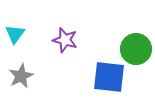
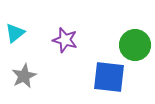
cyan triangle: moved 1 px up; rotated 15 degrees clockwise
green circle: moved 1 px left, 4 px up
gray star: moved 3 px right
